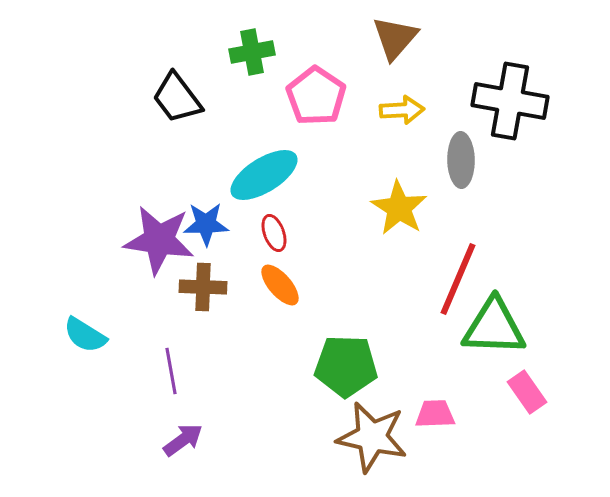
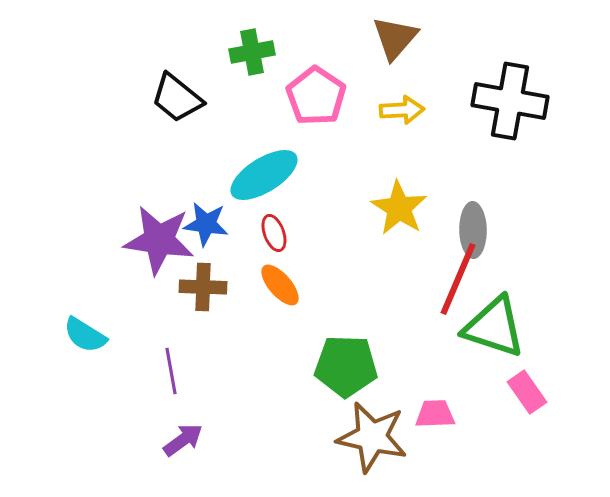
black trapezoid: rotated 14 degrees counterclockwise
gray ellipse: moved 12 px right, 70 px down
blue star: rotated 9 degrees clockwise
green triangle: rotated 16 degrees clockwise
